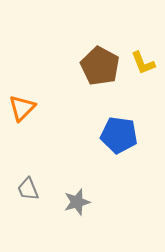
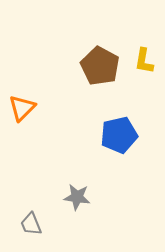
yellow L-shape: moved 1 px right, 2 px up; rotated 32 degrees clockwise
blue pentagon: rotated 21 degrees counterclockwise
gray trapezoid: moved 3 px right, 35 px down
gray star: moved 5 px up; rotated 24 degrees clockwise
